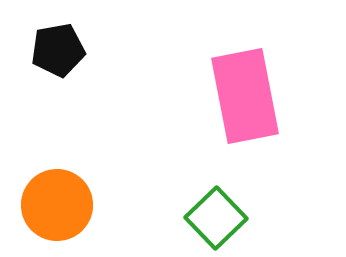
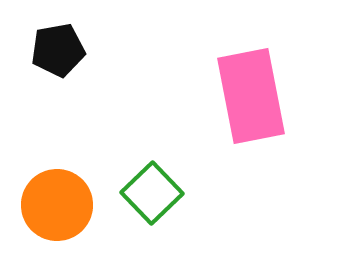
pink rectangle: moved 6 px right
green square: moved 64 px left, 25 px up
